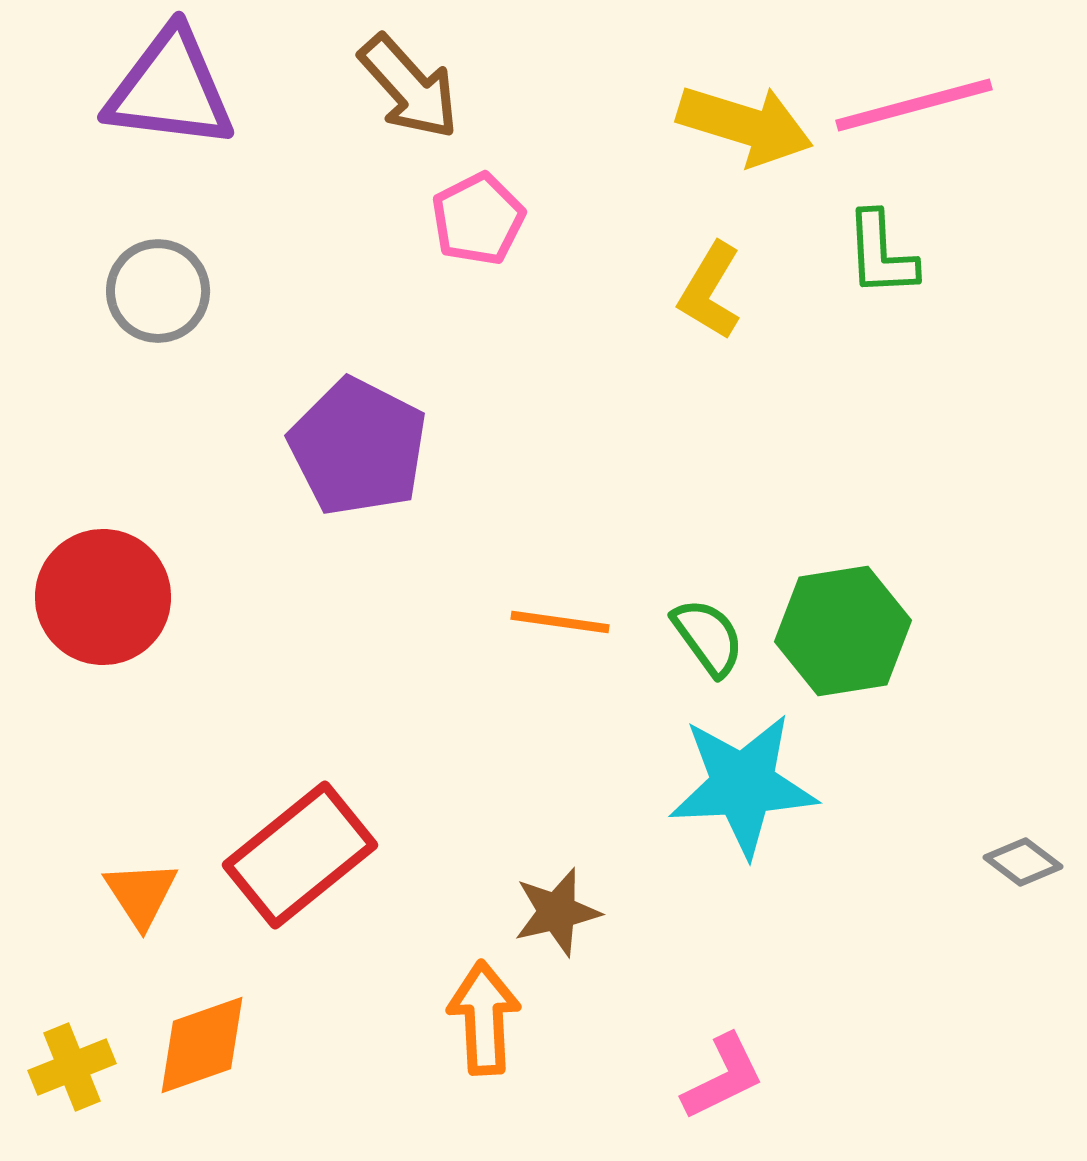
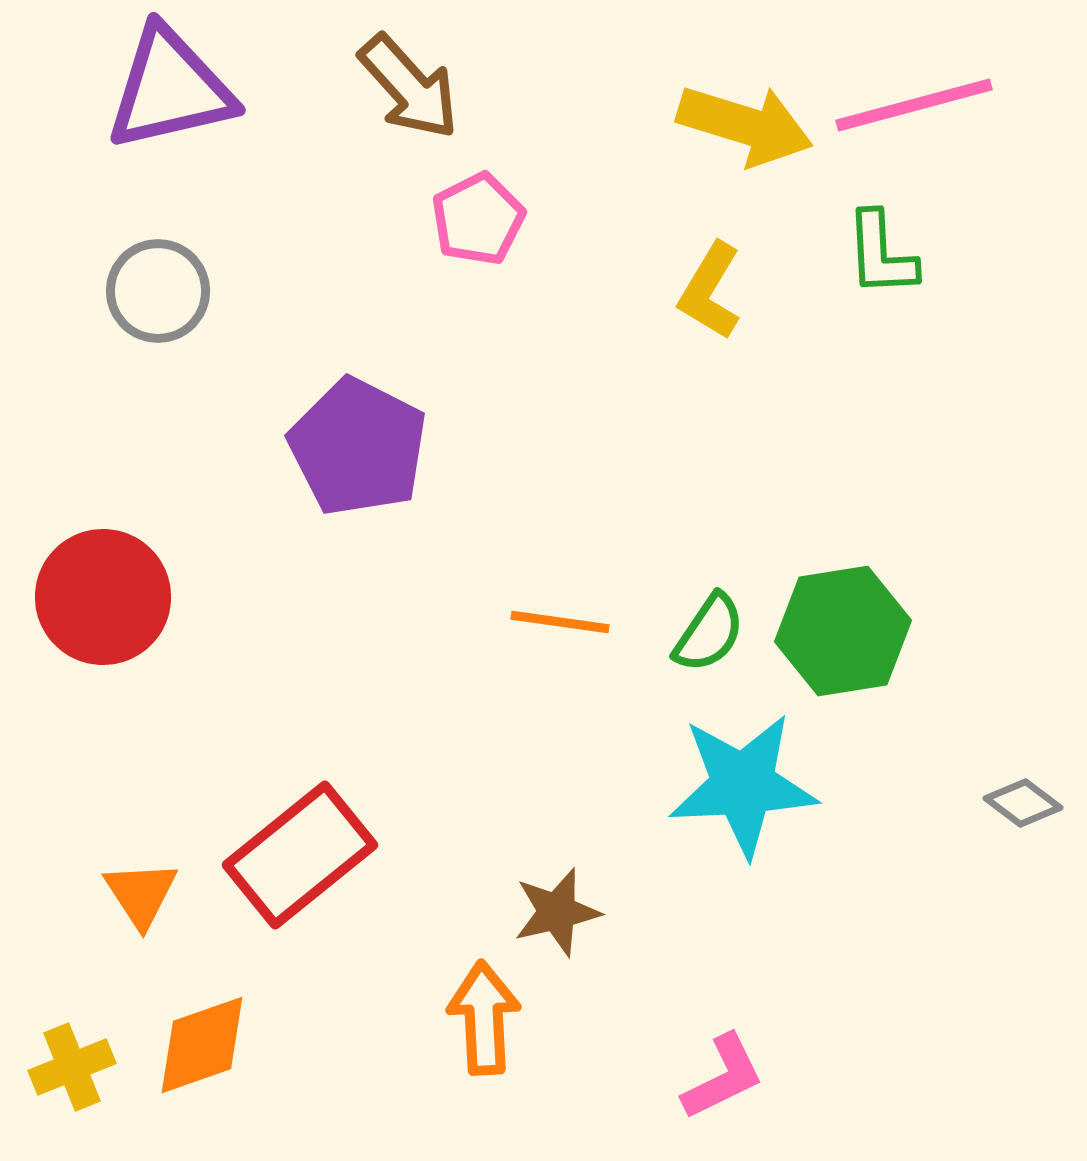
purple triangle: rotated 20 degrees counterclockwise
green semicircle: moved 1 px right, 4 px up; rotated 70 degrees clockwise
gray diamond: moved 59 px up
